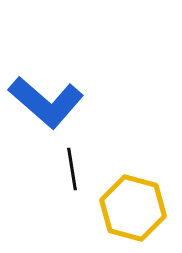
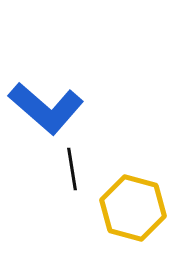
blue L-shape: moved 6 px down
